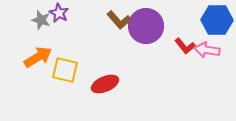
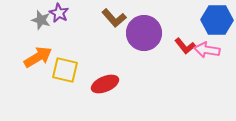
brown L-shape: moved 5 px left, 2 px up
purple circle: moved 2 px left, 7 px down
